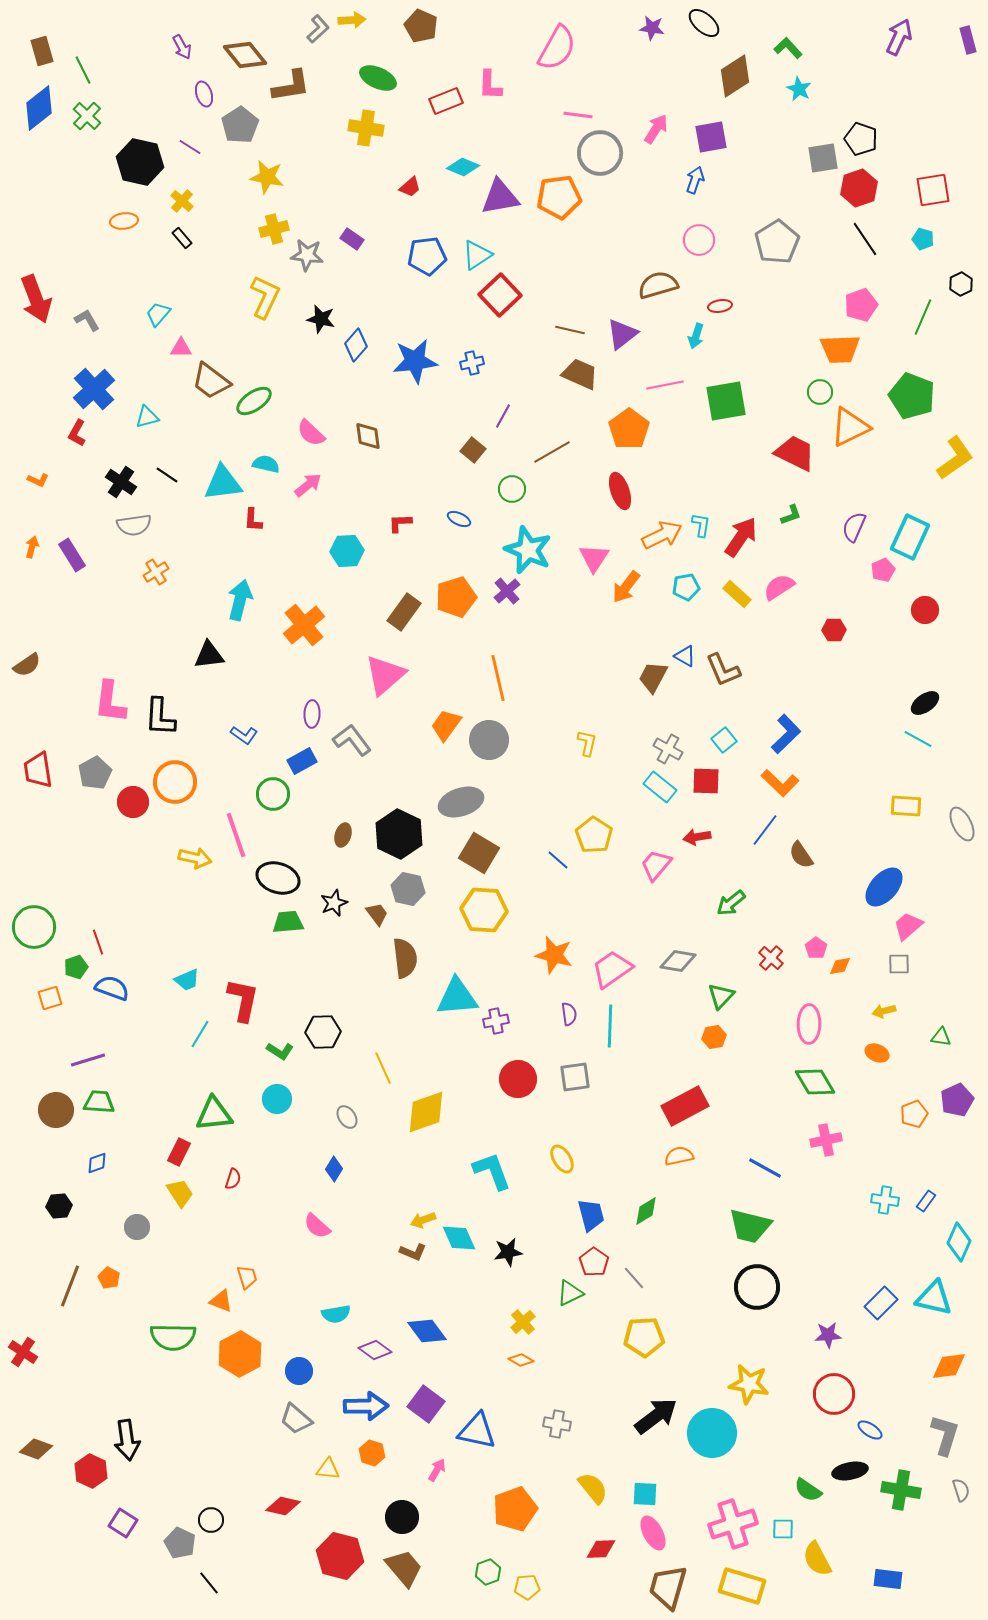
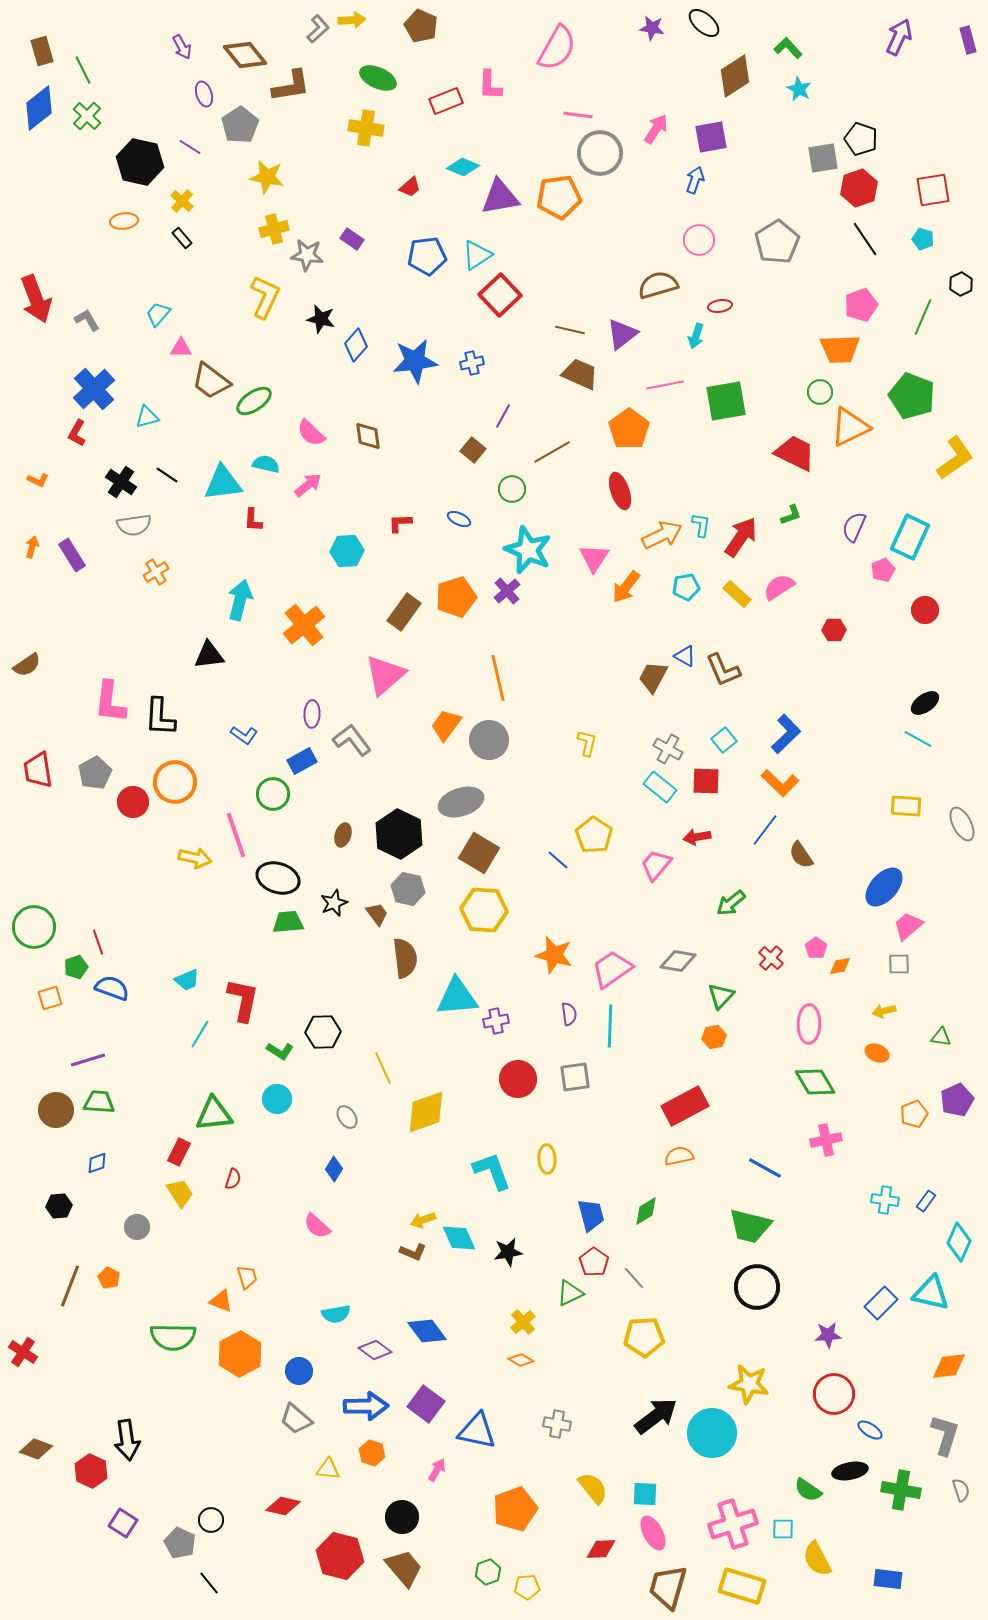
yellow ellipse at (562, 1159): moved 15 px left; rotated 28 degrees clockwise
cyan triangle at (934, 1298): moved 3 px left, 5 px up
